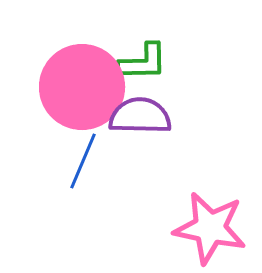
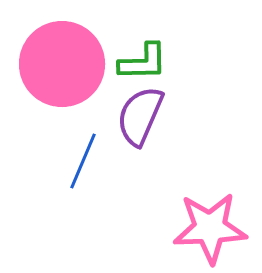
pink circle: moved 20 px left, 23 px up
purple semicircle: rotated 68 degrees counterclockwise
pink star: rotated 14 degrees counterclockwise
